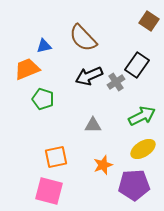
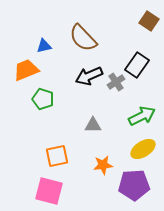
orange trapezoid: moved 1 px left, 1 px down
orange square: moved 1 px right, 1 px up
orange star: rotated 12 degrees clockwise
